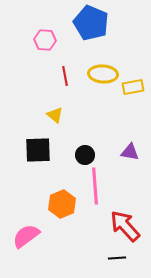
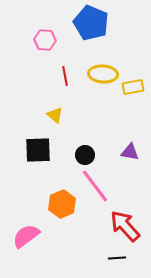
pink line: rotated 33 degrees counterclockwise
